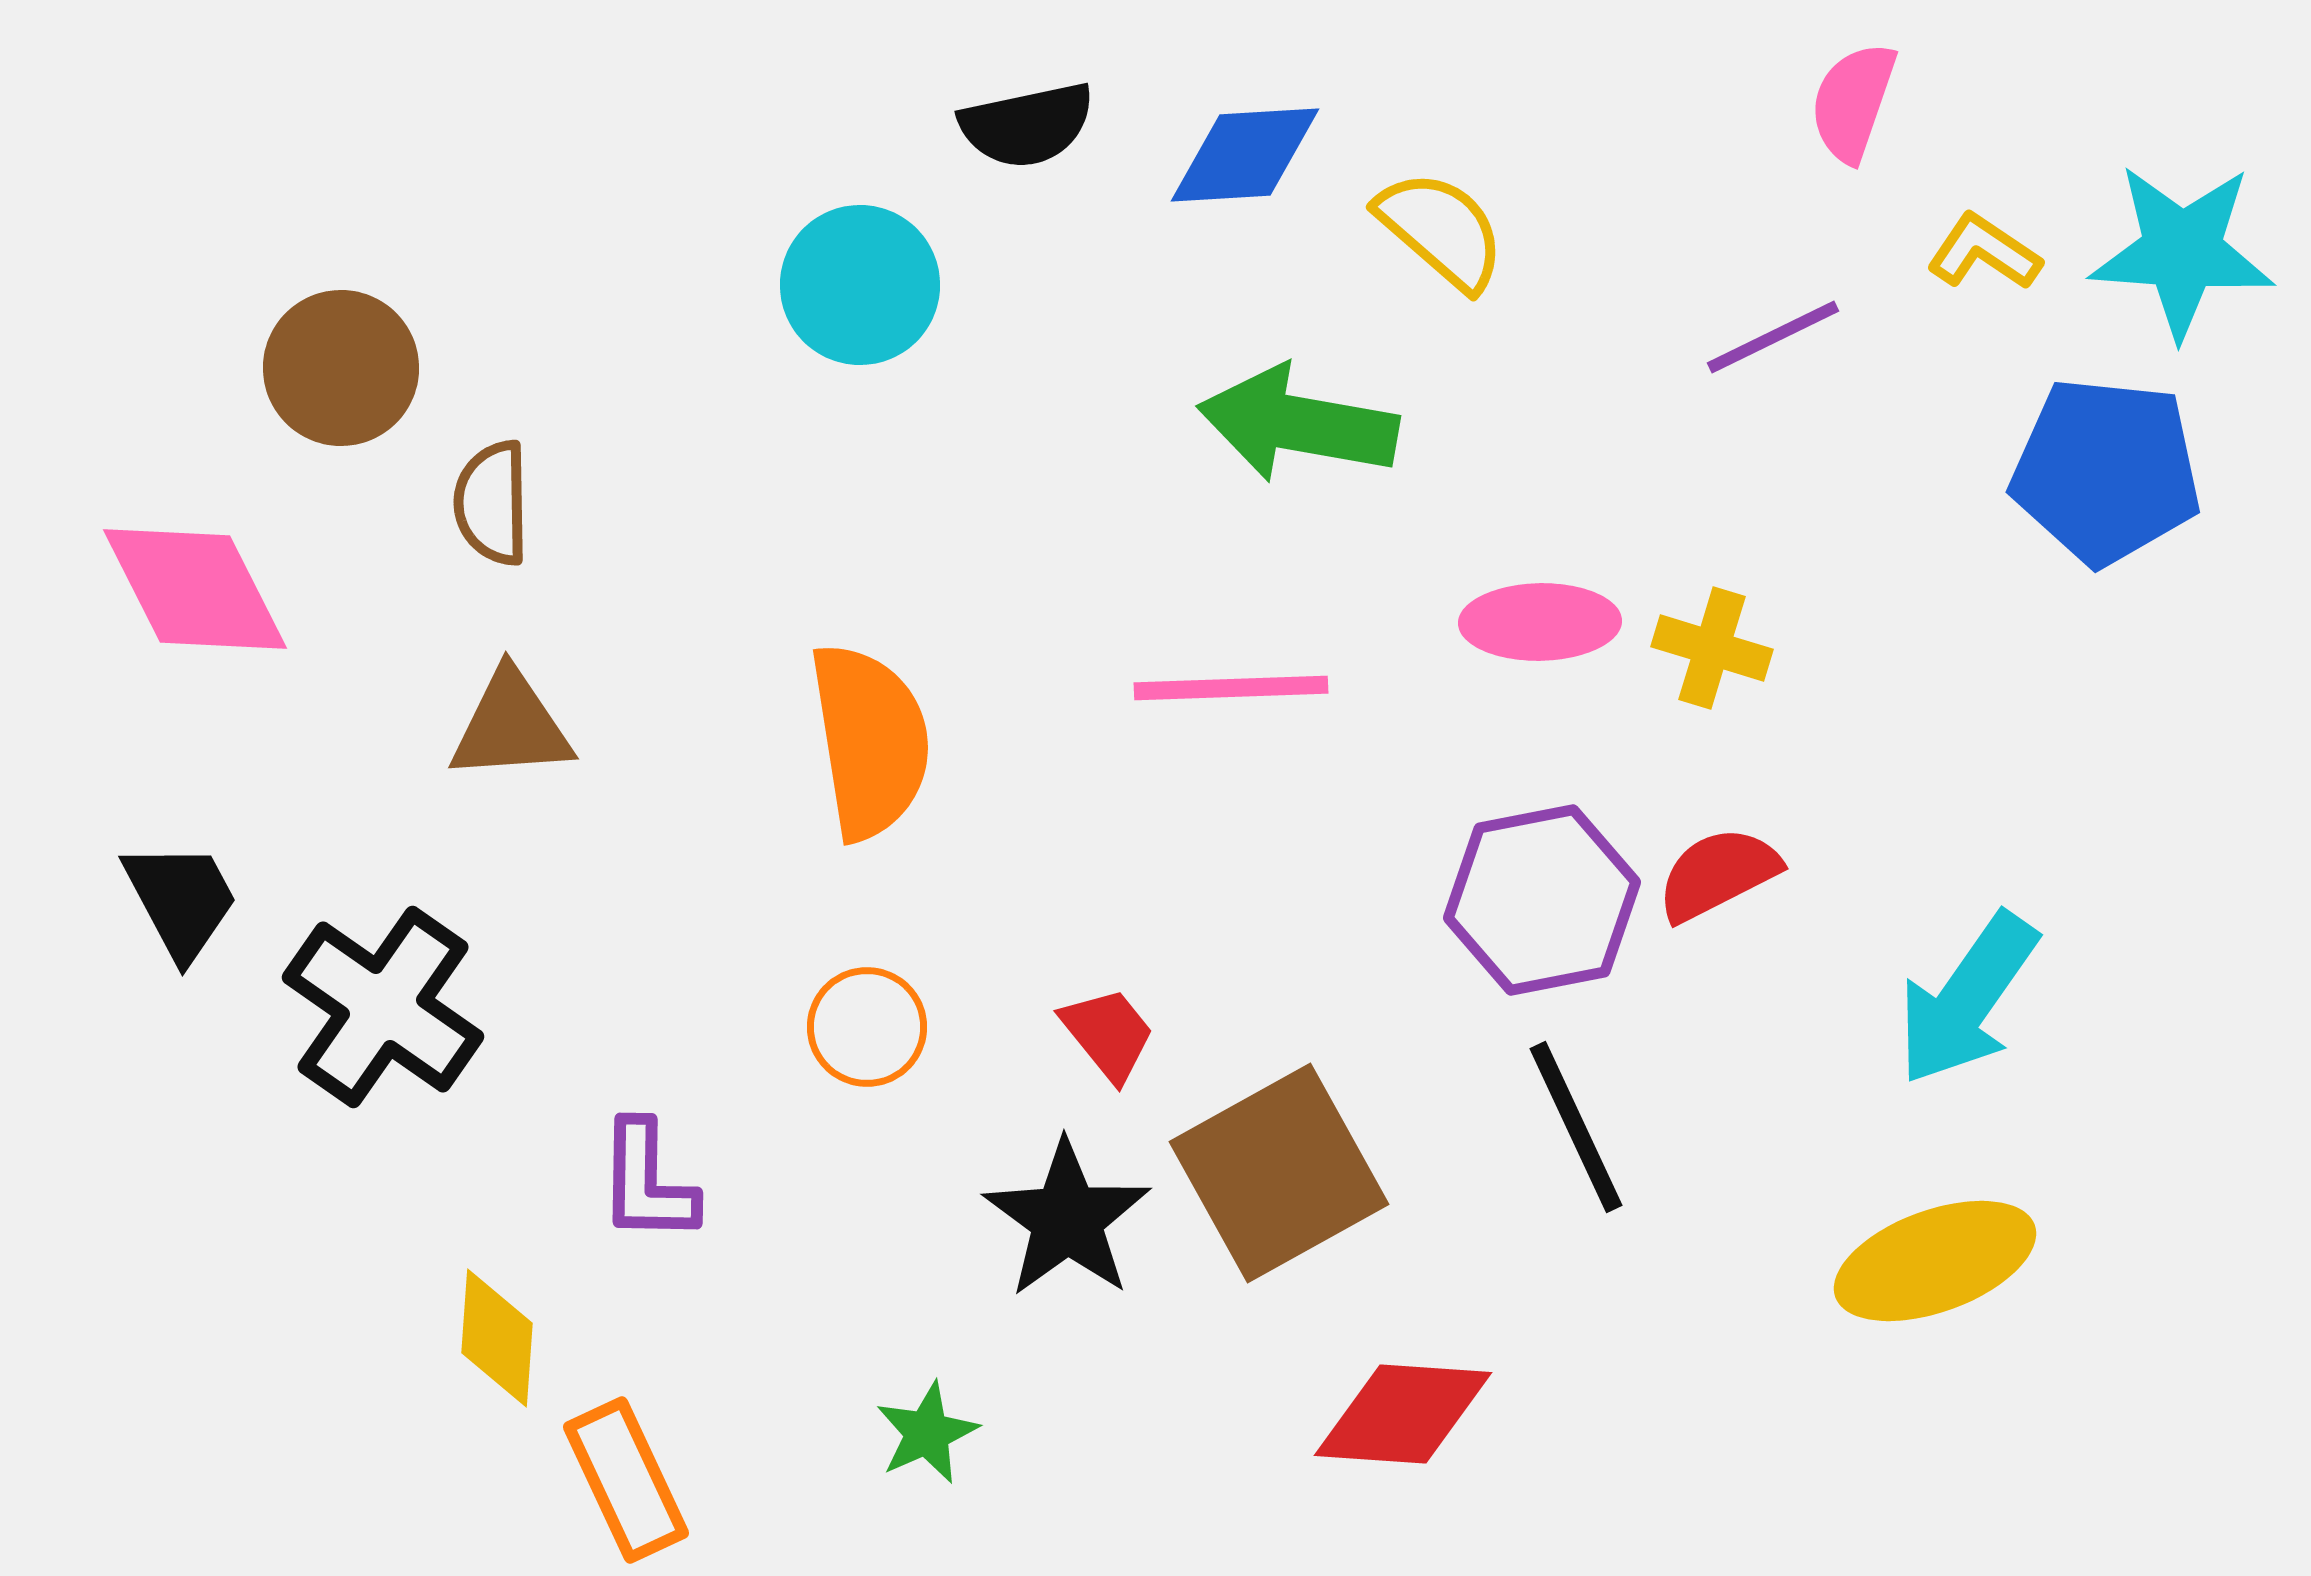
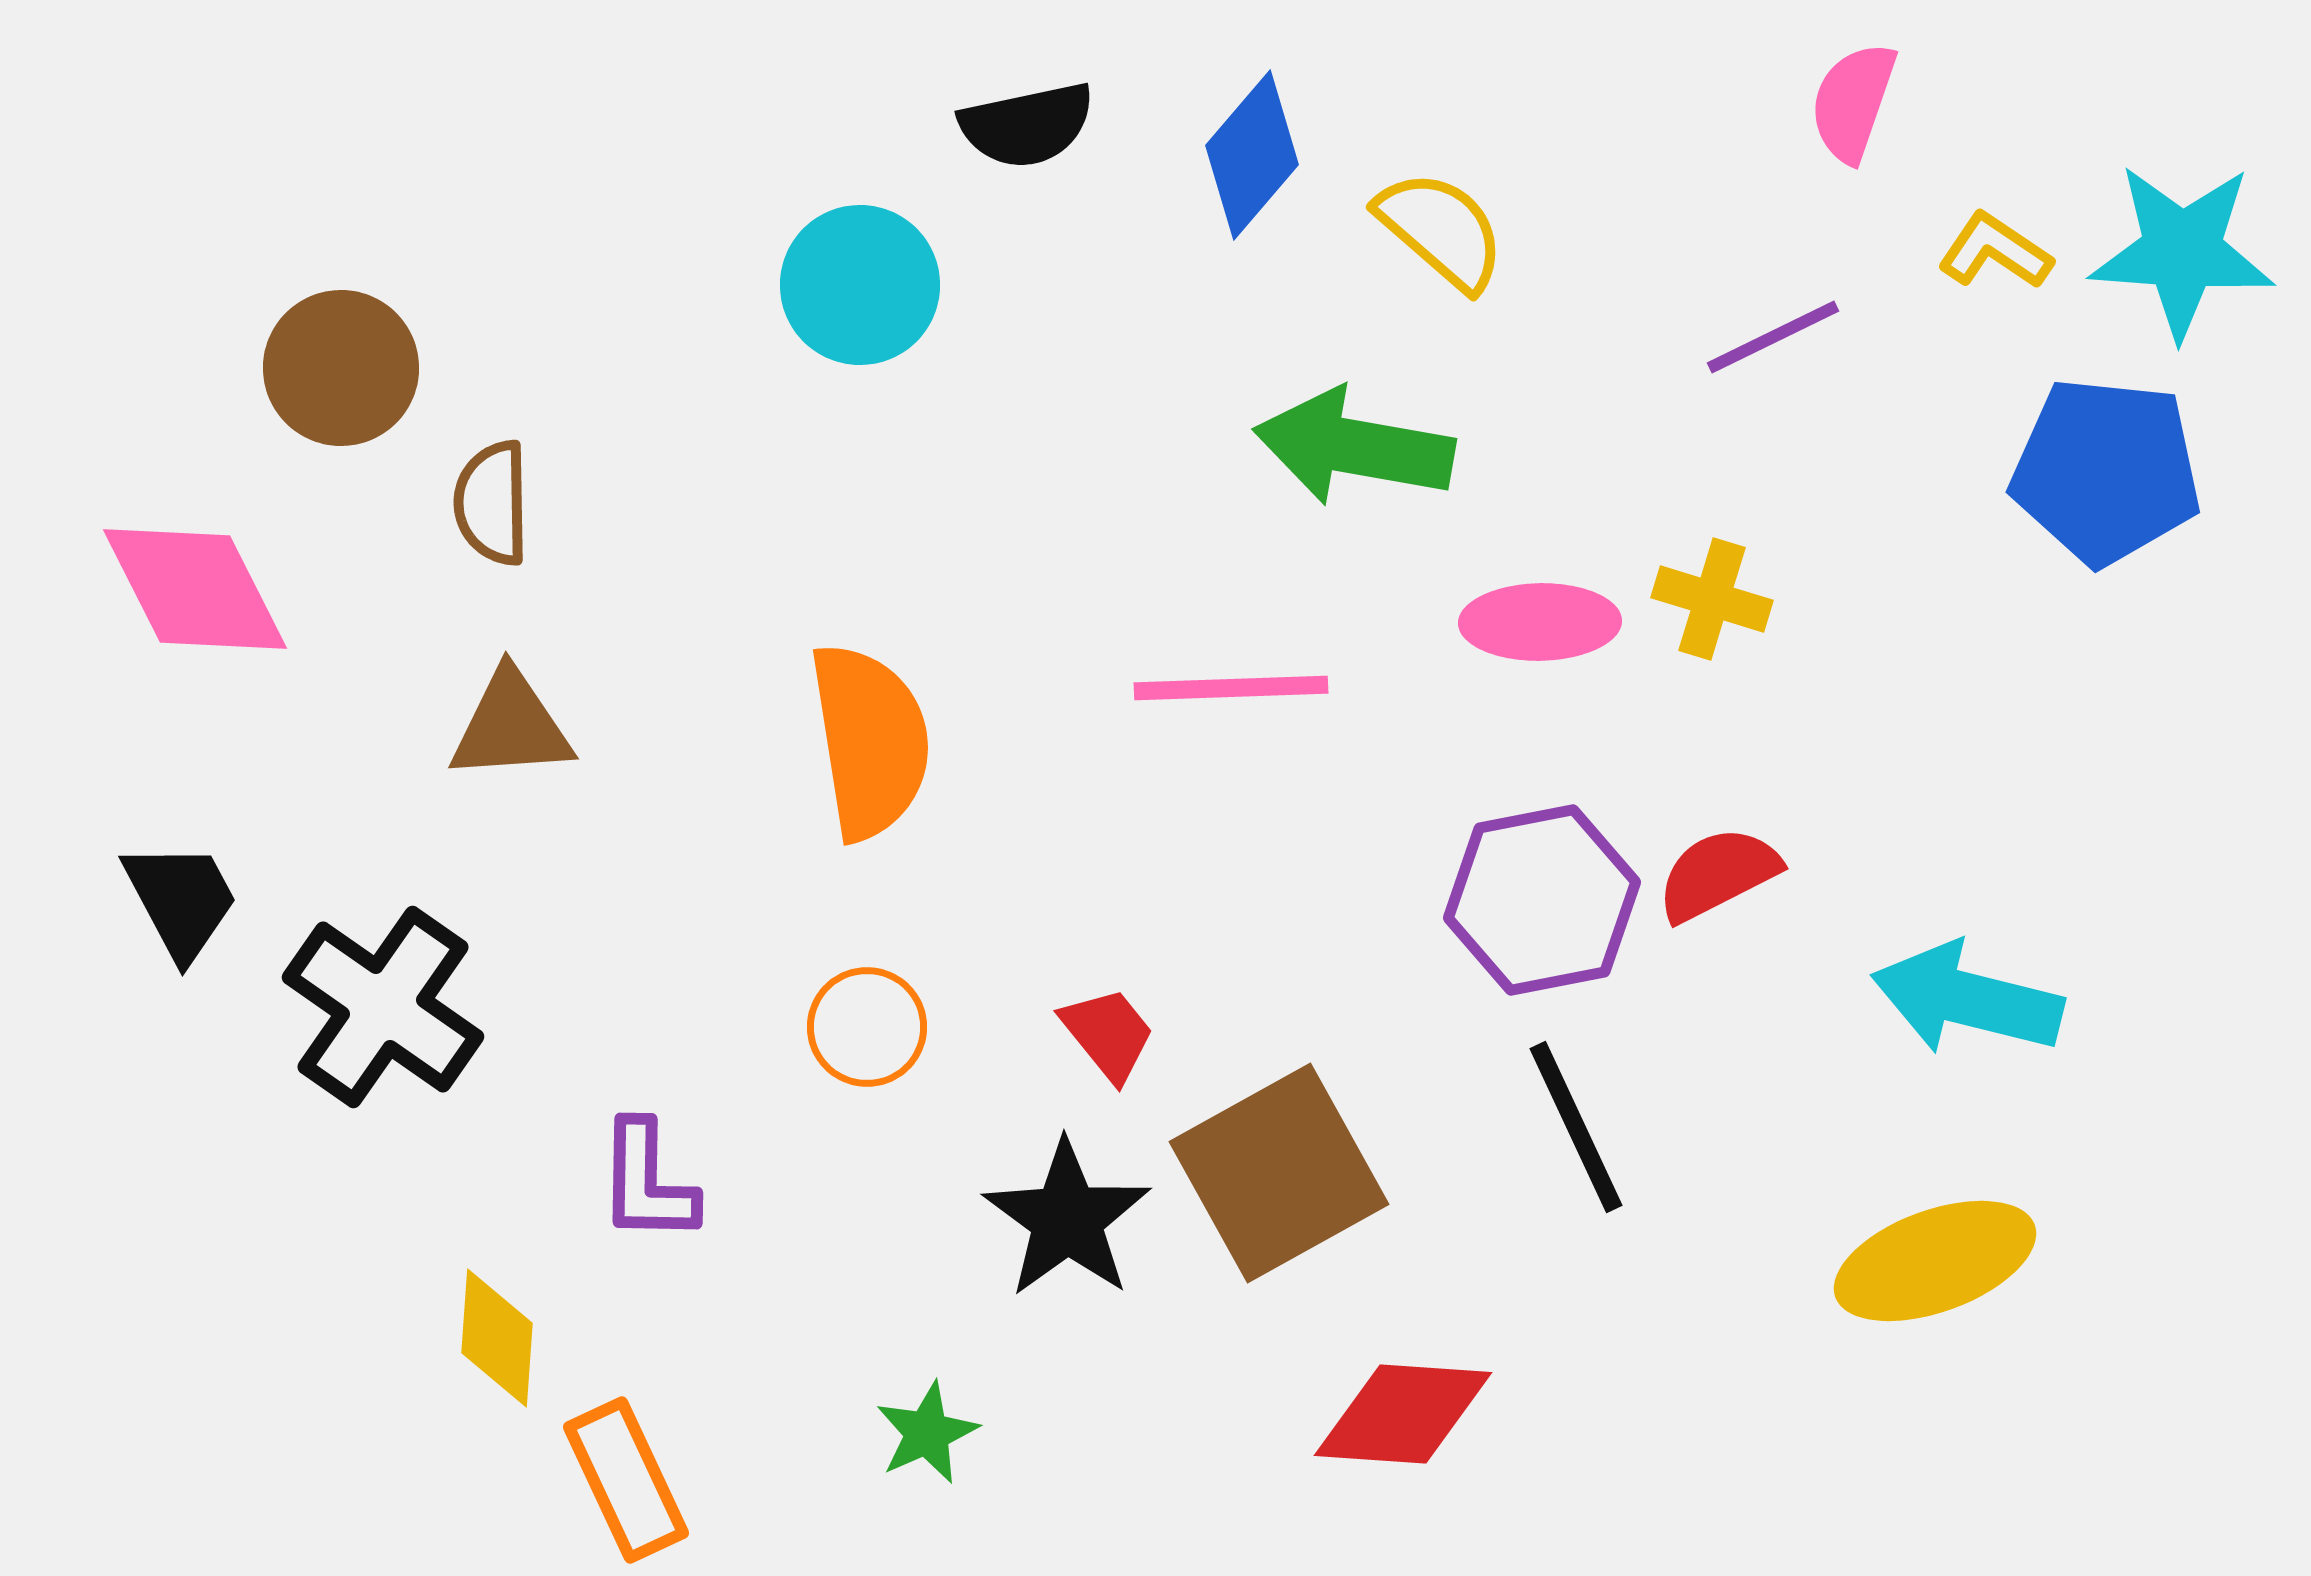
blue diamond: moved 7 px right; rotated 46 degrees counterclockwise
yellow L-shape: moved 11 px right, 1 px up
green arrow: moved 56 px right, 23 px down
yellow cross: moved 49 px up
cyan arrow: rotated 69 degrees clockwise
